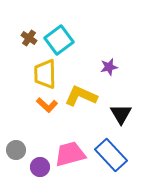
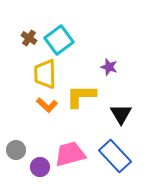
purple star: rotated 30 degrees clockwise
yellow L-shape: rotated 24 degrees counterclockwise
blue rectangle: moved 4 px right, 1 px down
